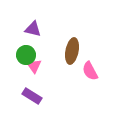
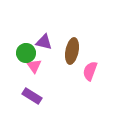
purple triangle: moved 11 px right, 13 px down
green circle: moved 2 px up
pink semicircle: rotated 48 degrees clockwise
